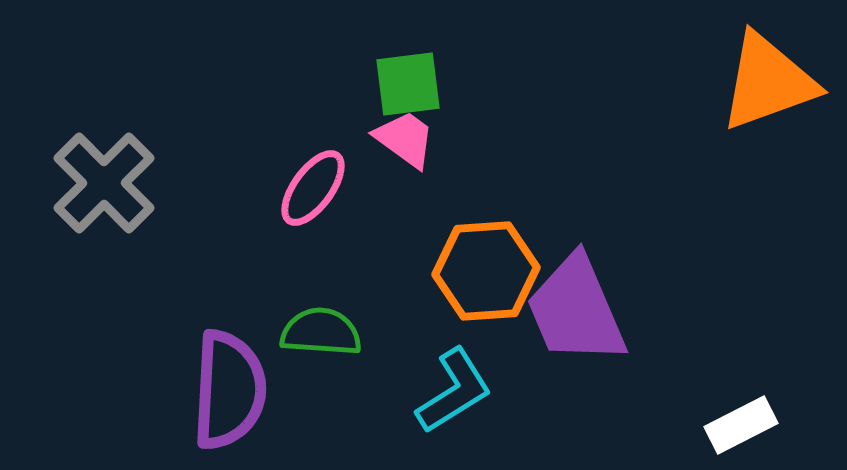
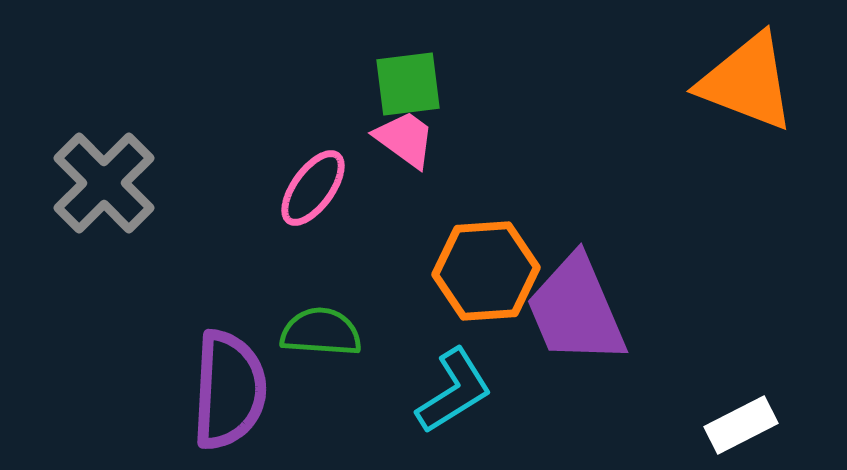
orange triangle: moved 21 px left; rotated 41 degrees clockwise
